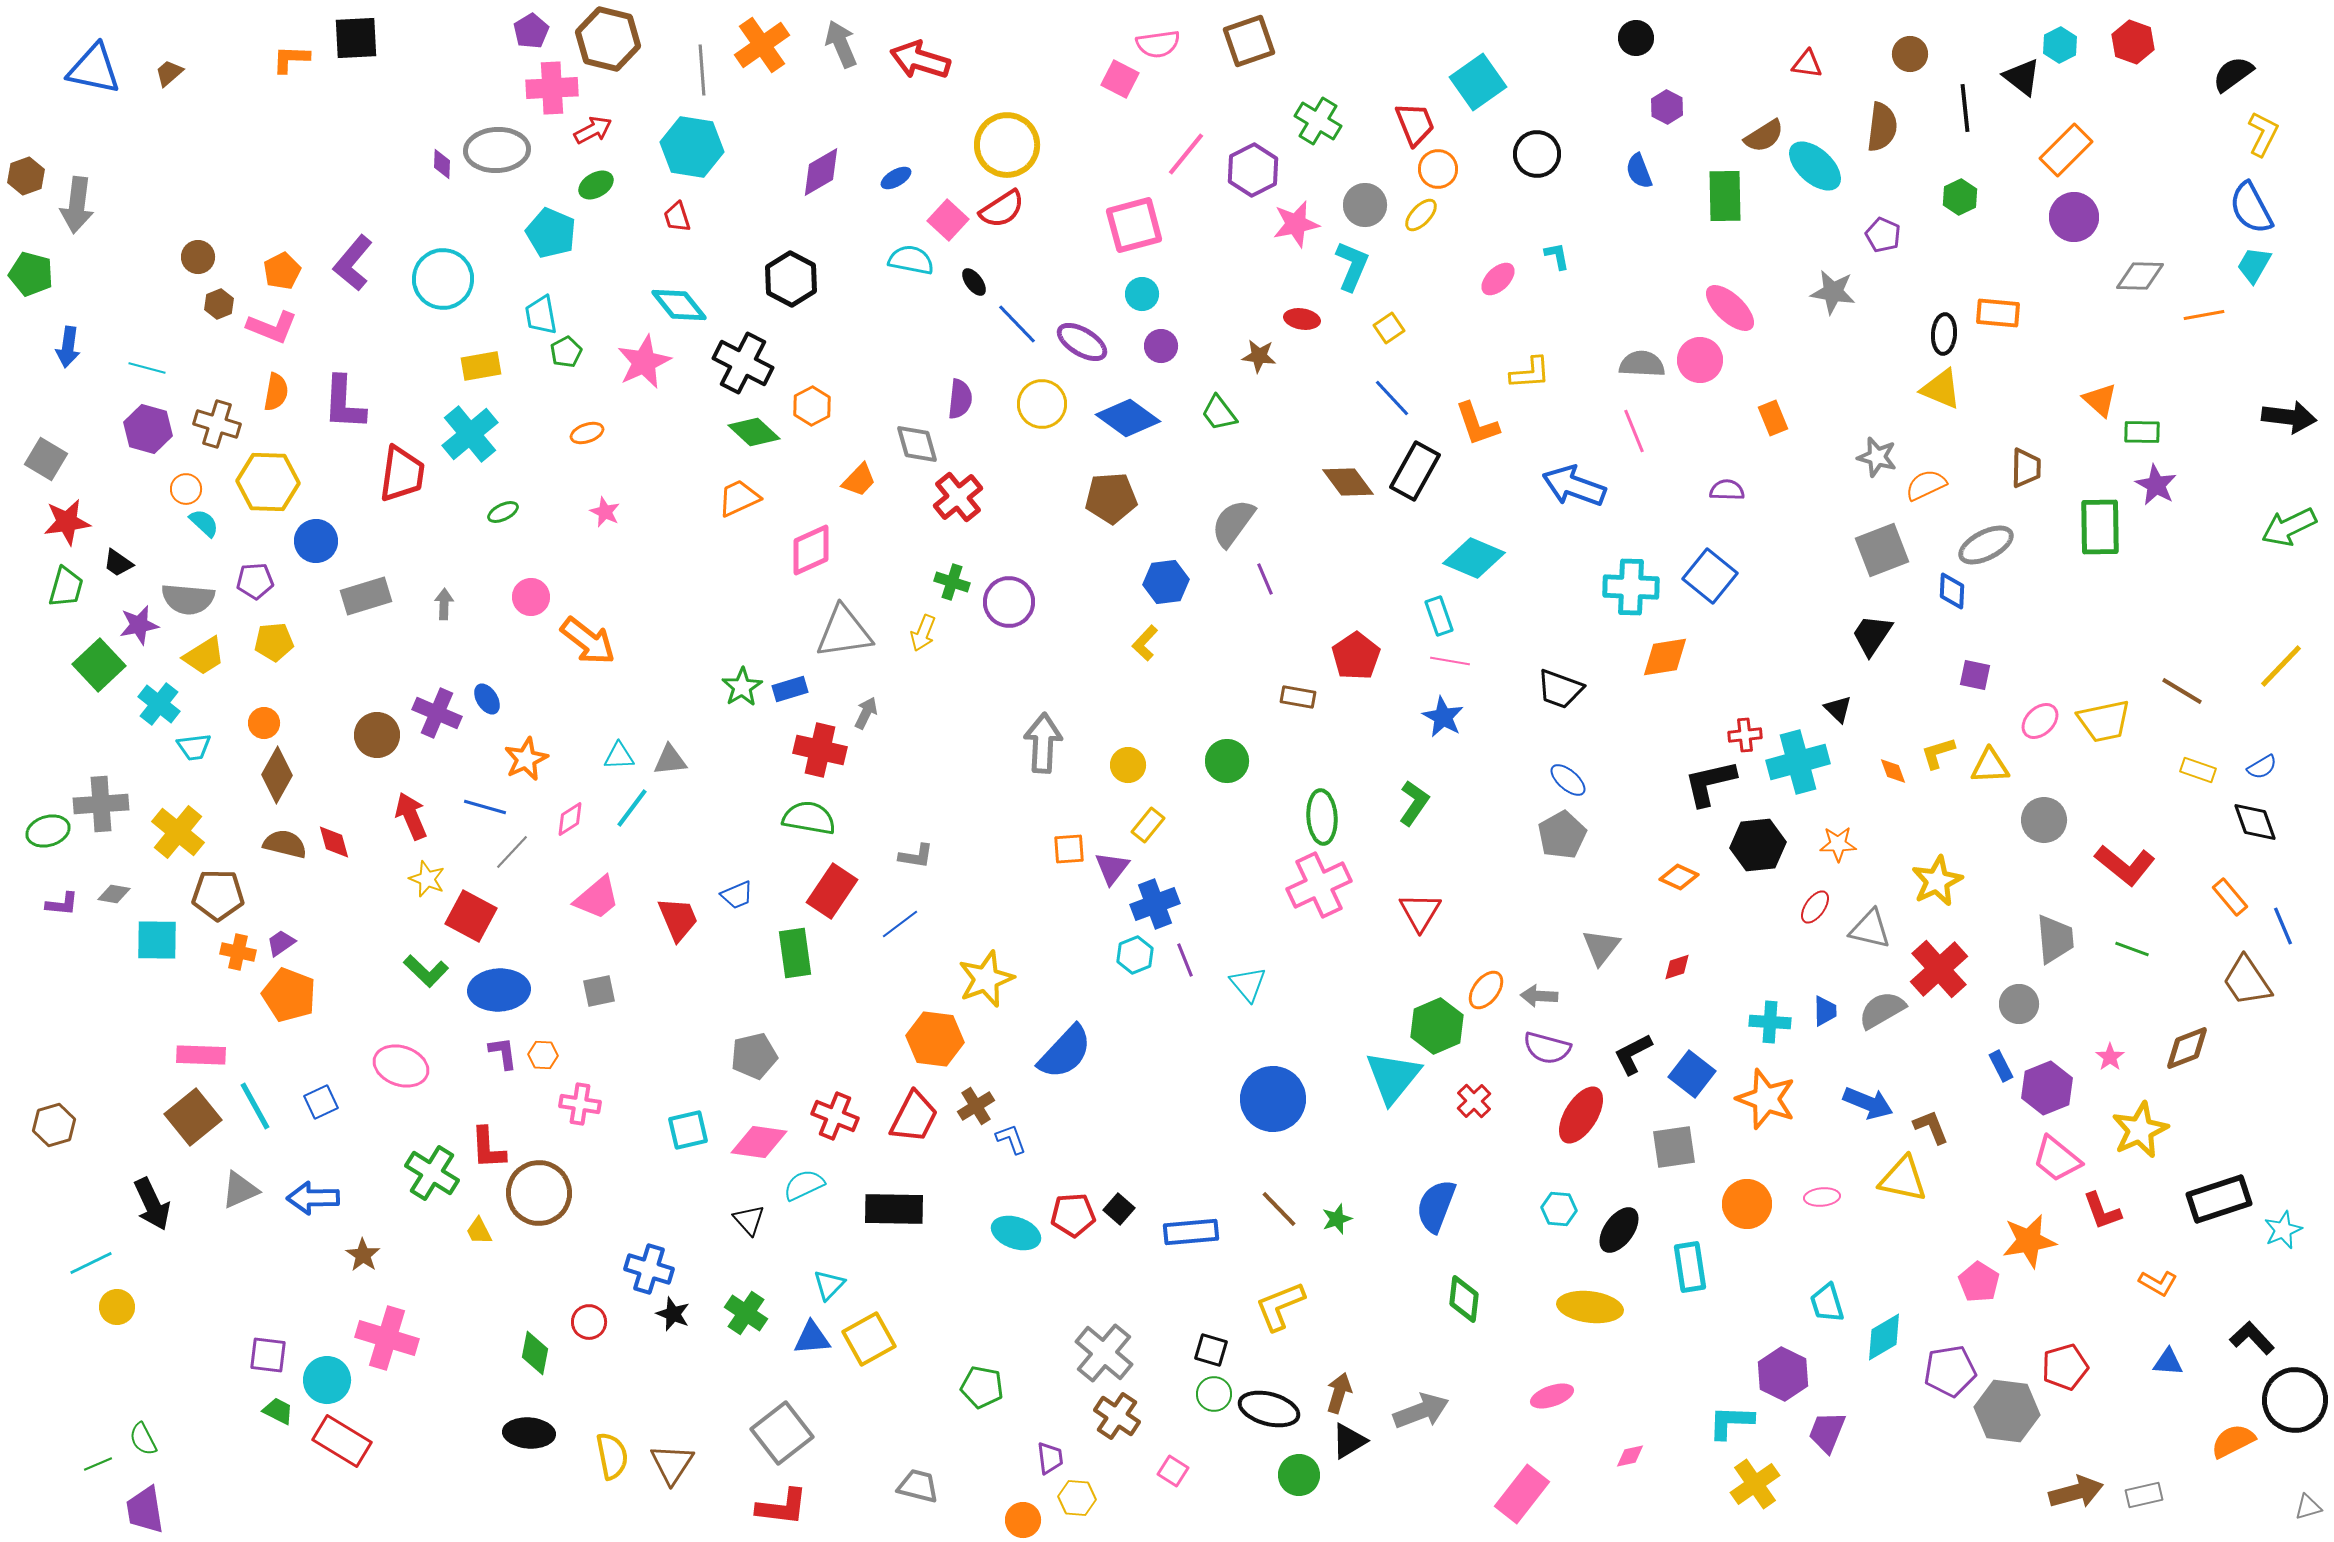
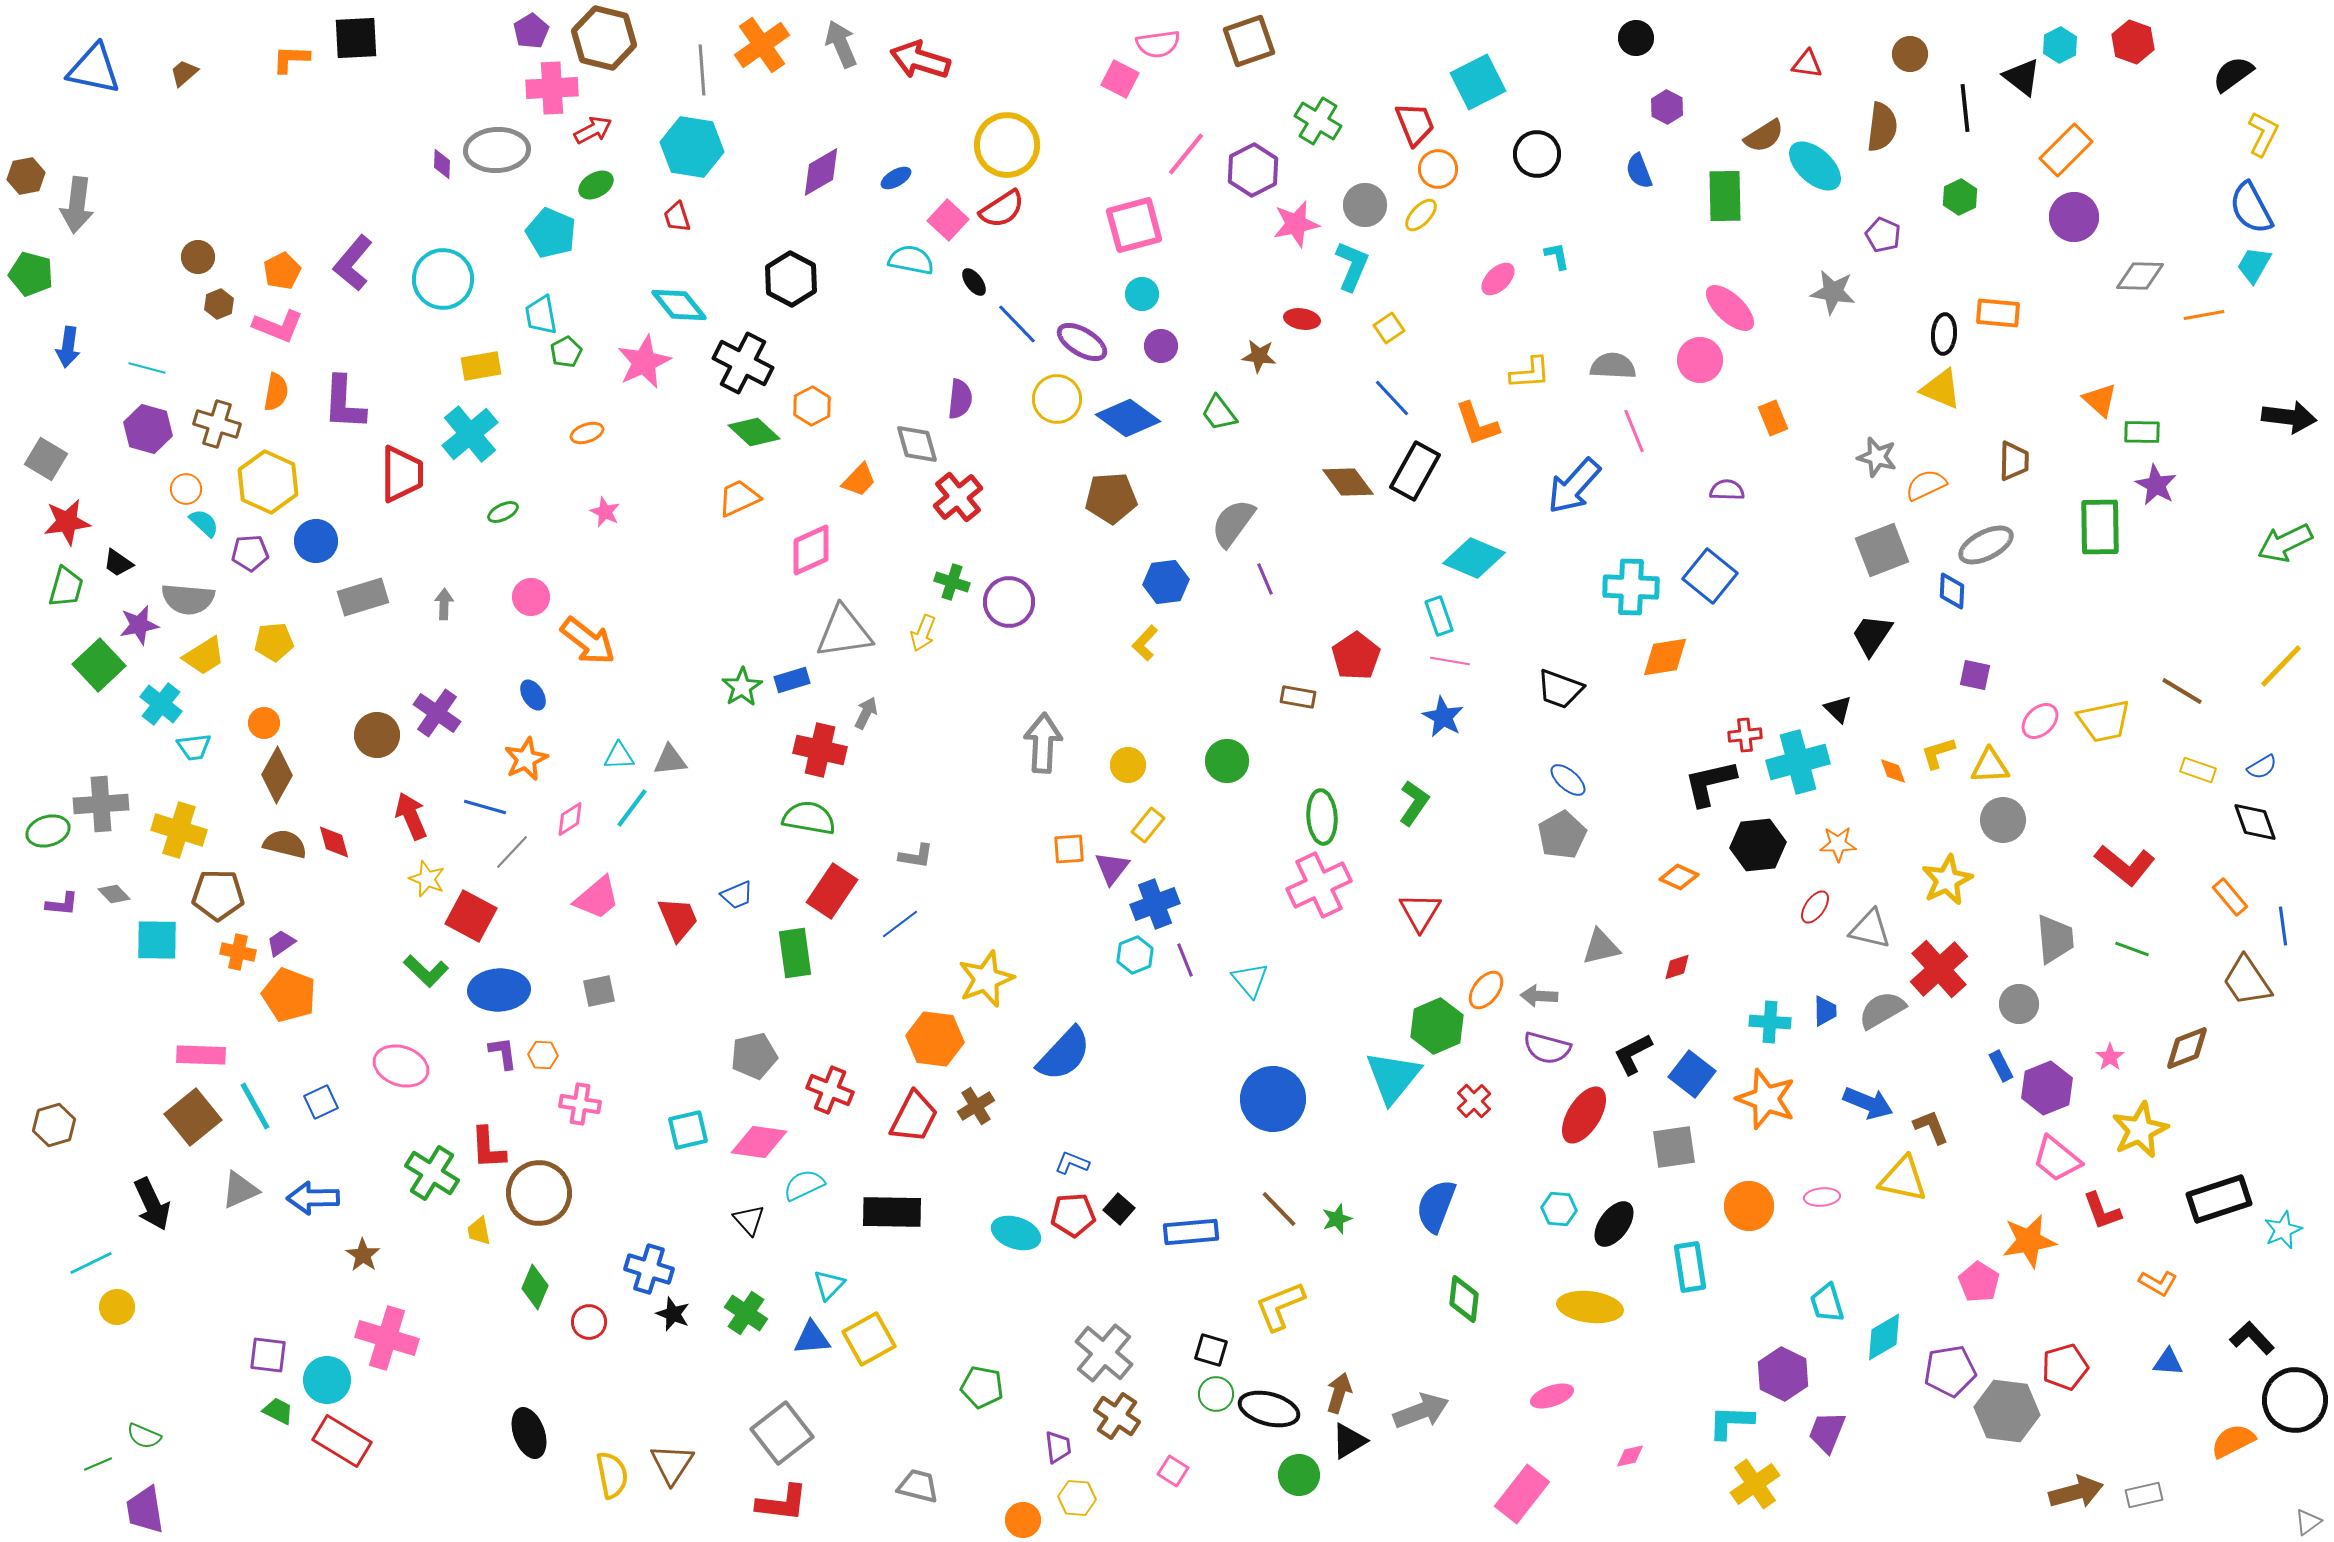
brown hexagon at (608, 39): moved 4 px left, 1 px up
brown trapezoid at (169, 73): moved 15 px right
cyan square at (1478, 82): rotated 8 degrees clockwise
brown hexagon at (26, 176): rotated 9 degrees clockwise
pink L-shape at (272, 327): moved 6 px right, 1 px up
gray semicircle at (1642, 364): moved 29 px left, 2 px down
yellow circle at (1042, 404): moved 15 px right, 5 px up
brown trapezoid at (2026, 468): moved 12 px left, 7 px up
red trapezoid at (402, 474): rotated 8 degrees counterclockwise
yellow hexagon at (268, 482): rotated 22 degrees clockwise
blue arrow at (1574, 486): rotated 68 degrees counterclockwise
green arrow at (2289, 527): moved 4 px left, 16 px down
purple pentagon at (255, 581): moved 5 px left, 28 px up
gray rectangle at (366, 596): moved 3 px left, 1 px down
blue rectangle at (790, 689): moved 2 px right, 9 px up
blue ellipse at (487, 699): moved 46 px right, 4 px up
cyan cross at (159, 704): moved 2 px right
purple cross at (437, 713): rotated 12 degrees clockwise
gray circle at (2044, 820): moved 41 px left
yellow cross at (178, 832): moved 1 px right, 2 px up; rotated 22 degrees counterclockwise
yellow star at (1937, 881): moved 10 px right, 1 px up
gray diamond at (114, 894): rotated 36 degrees clockwise
blue line at (2283, 926): rotated 15 degrees clockwise
gray triangle at (1601, 947): rotated 39 degrees clockwise
cyan triangle at (1248, 984): moved 2 px right, 4 px up
blue semicircle at (1065, 1052): moved 1 px left, 2 px down
red ellipse at (1581, 1115): moved 3 px right
red cross at (835, 1116): moved 5 px left, 26 px up
blue L-shape at (1011, 1139): moved 61 px right, 24 px down; rotated 48 degrees counterclockwise
orange circle at (1747, 1204): moved 2 px right, 2 px down
black rectangle at (894, 1209): moved 2 px left, 3 px down
black ellipse at (1619, 1230): moved 5 px left, 6 px up
yellow trapezoid at (479, 1231): rotated 16 degrees clockwise
green diamond at (535, 1353): moved 66 px up; rotated 12 degrees clockwise
green circle at (1214, 1394): moved 2 px right
black ellipse at (529, 1433): rotated 66 degrees clockwise
green semicircle at (143, 1439): moved 1 px right, 3 px up; rotated 40 degrees counterclockwise
yellow semicircle at (612, 1456): moved 19 px down
purple trapezoid at (1050, 1458): moved 8 px right, 11 px up
red L-shape at (782, 1507): moved 4 px up
gray triangle at (2308, 1507): moved 15 px down; rotated 20 degrees counterclockwise
